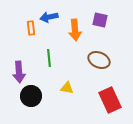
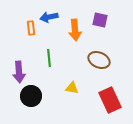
yellow triangle: moved 5 px right
